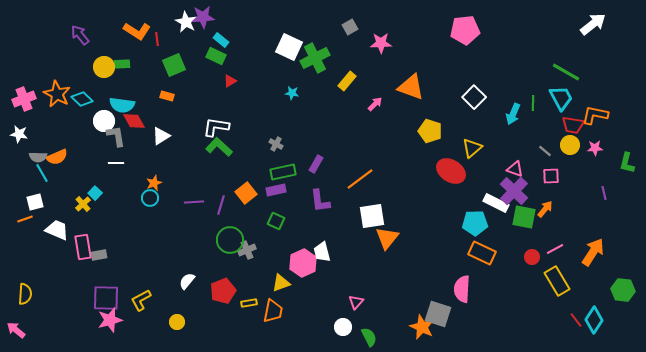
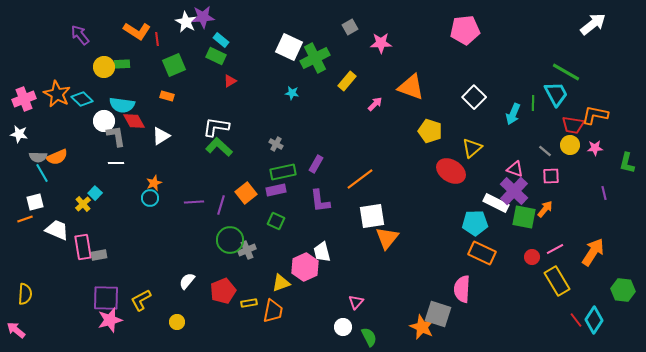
cyan trapezoid at (561, 98): moved 5 px left, 4 px up
pink hexagon at (303, 263): moved 2 px right, 4 px down
